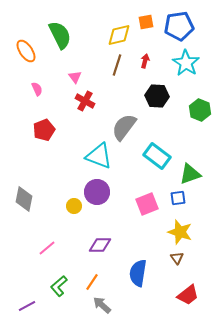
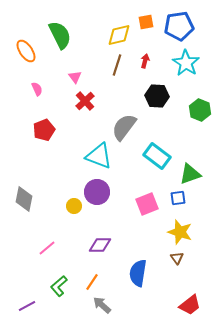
red cross: rotated 18 degrees clockwise
red trapezoid: moved 2 px right, 10 px down
